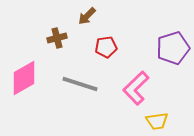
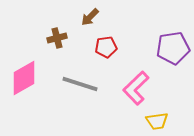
brown arrow: moved 3 px right, 1 px down
purple pentagon: rotated 8 degrees clockwise
